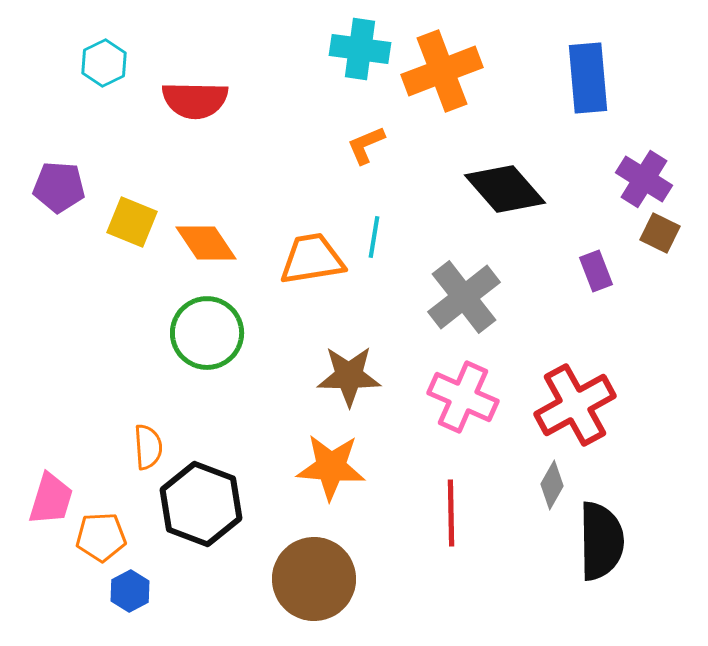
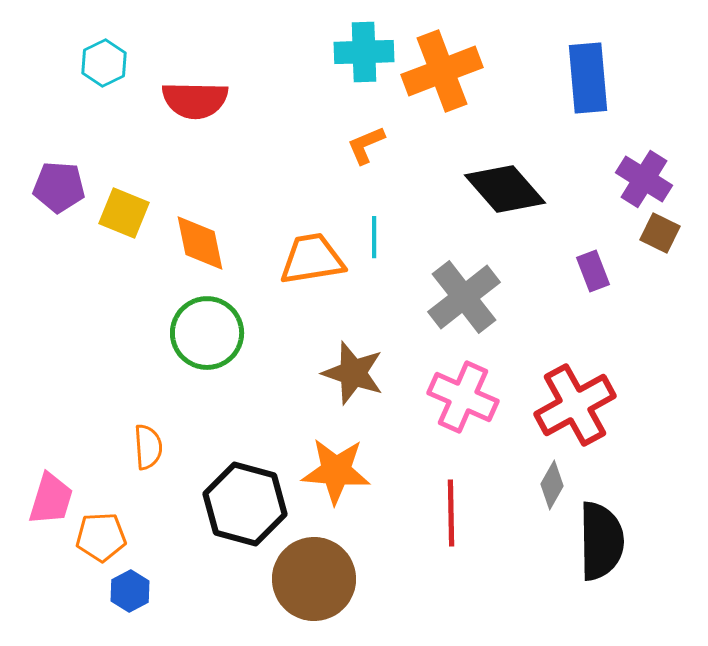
cyan cross: moved 4 px right, 3 px down; rotated 10 degrees counterclockwise
yellow square: moved 8 px left, 9 px up
cyan line: rotated 9 degrees counterclockwise
orange diamond: moved 6 px left; rotated 22 degrees clockwise
purple rectangle: moved 3 px left
brown star: moved 4 px right, 3 px up; rotated 18 degrees clockwise
orange star: moved 5 px right, 4 px down
black hexagon: moved 44 px right; rotated 6 degrees counterclockwise
